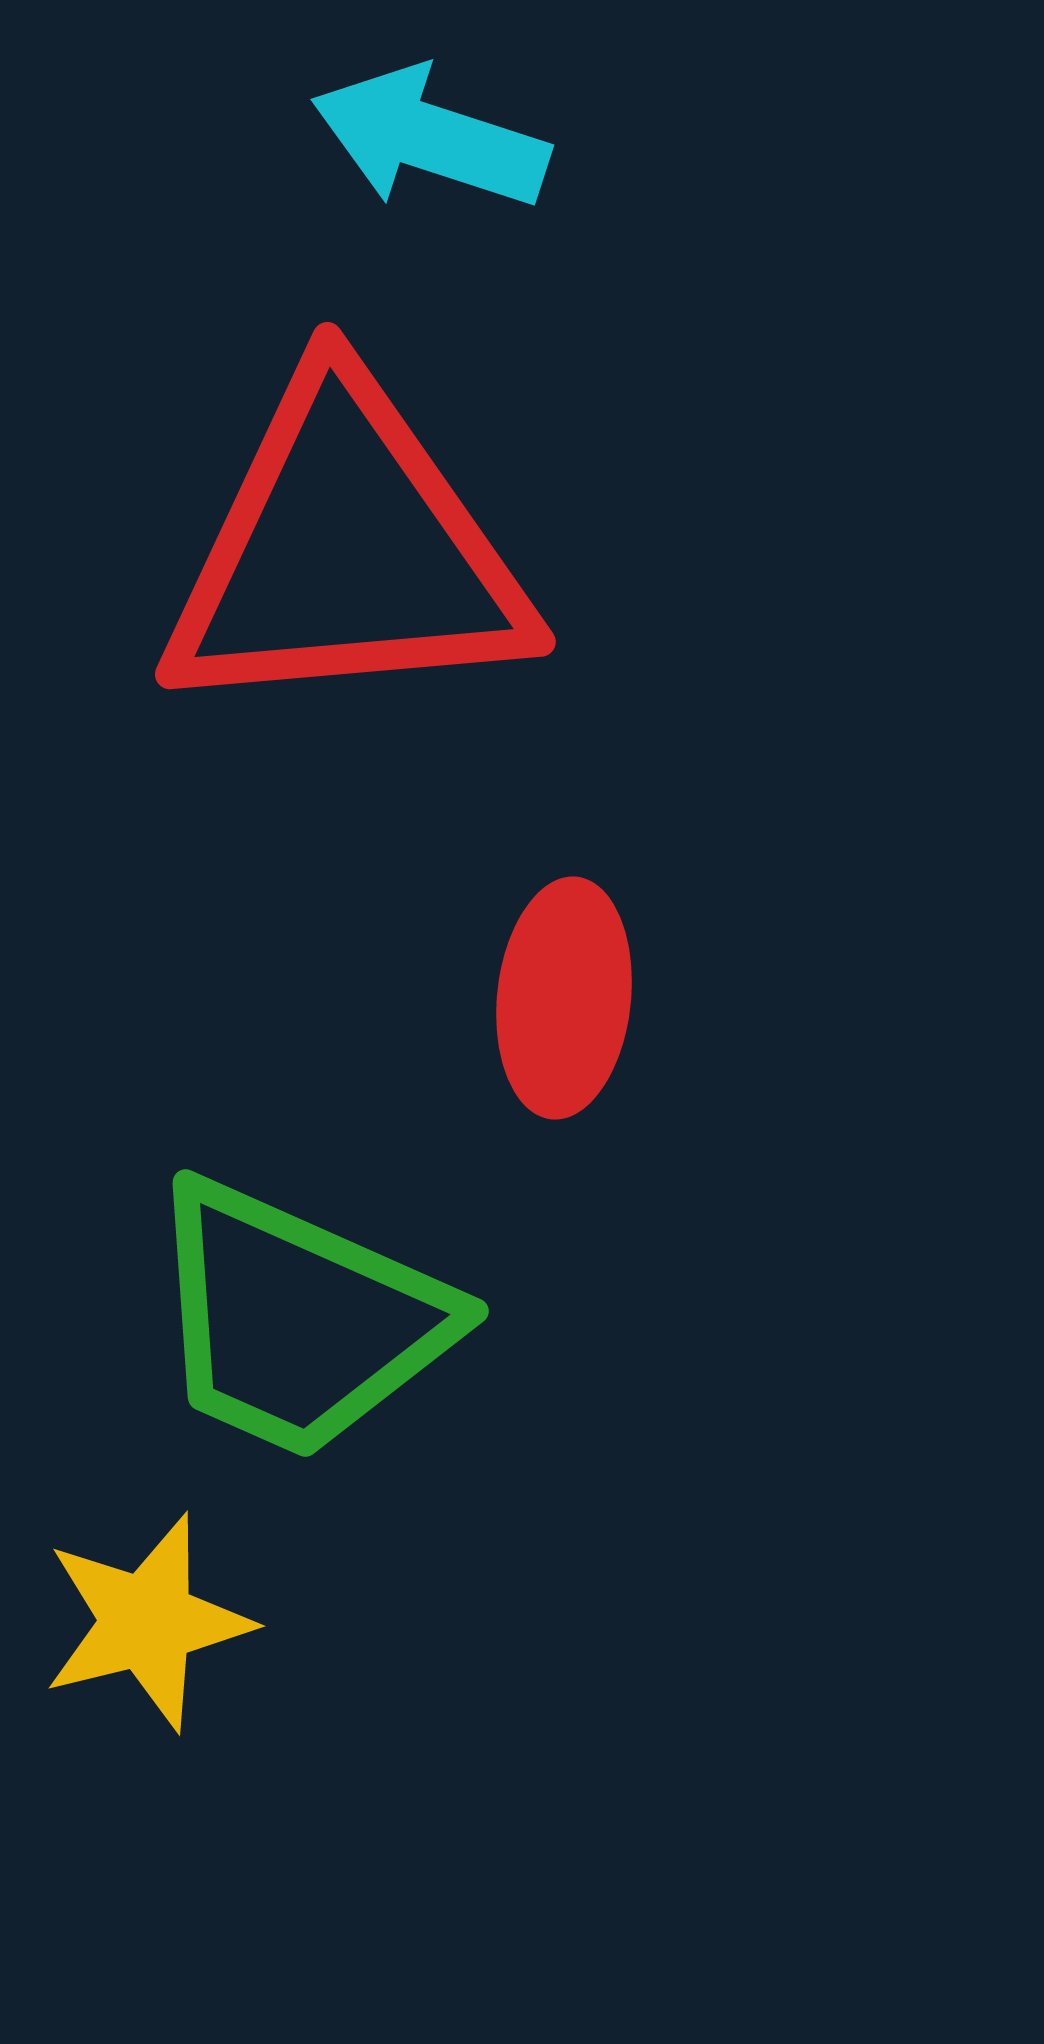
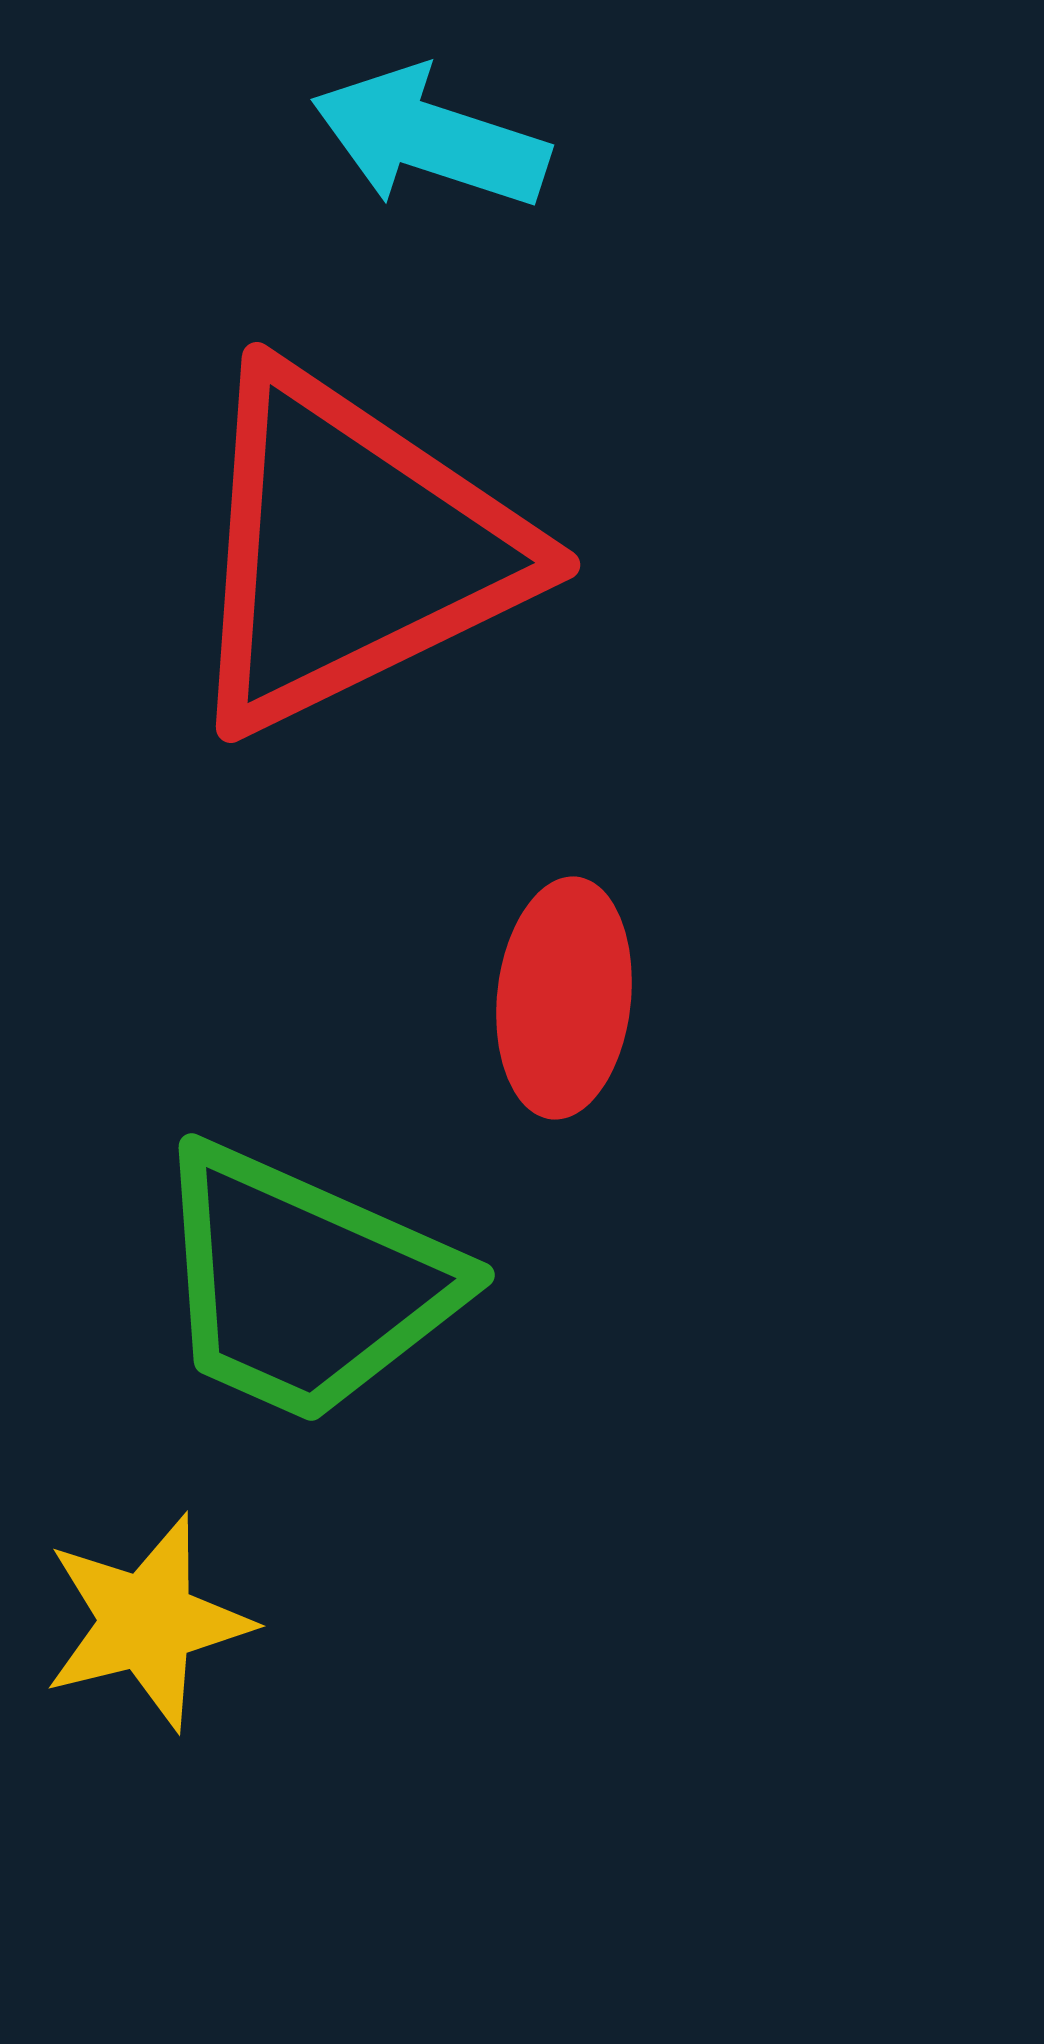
red triangle: moved 5 px right, 1 px up; rotated 21 degrees counterclockwise
green trapezoid: moved 6 px right, 36 px up
